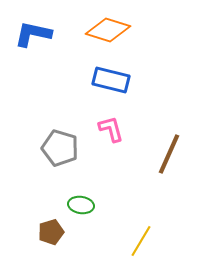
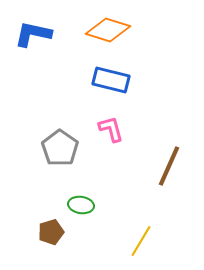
gray pentagon: rotated 18 degrees clockwise
brown line: moved 12 px down
